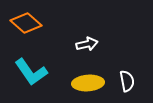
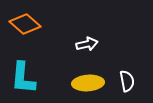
orange diamond: moved 1 px left, 1 px down
cyan L-shape: moved 8 px left, 6 px down; rotated 40 degrees clockwise
